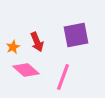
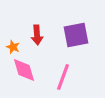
red arrow: moved 7 px up; rotated 18 degrees clockwise
orange star: rotated 24 degrees counterclockwise
pink diamond: moved 2 px left; rotated 32 degrees clockwise
